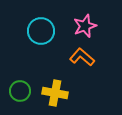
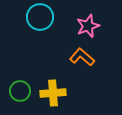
pink star: moved 3 px right
cyan circle: moved 1 px left, 14 px up
yellow cross: moved 2 px left; rotated 15 degrees counterclockwise
